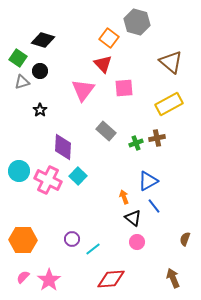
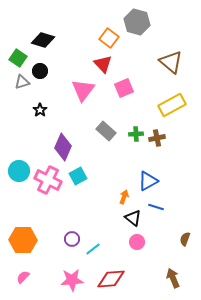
pink square: rotated 18 degrees counterclockwise
yellow rectangle: moved 3 px right, 1 px down
green cross: moved 9 px up; rotated 16 degrees clockwise
purple diamond: rotated 20 degrees clockwise
cyan square: rotated 18 degrees clockwise
orange arrow: rotated 40 degrees clockwise
blue line: moved 2 px right, 1 px down; rotated 35 degrees counterclockwise
pink star: moved 23 px right; rotated 30 degrees clockwise
